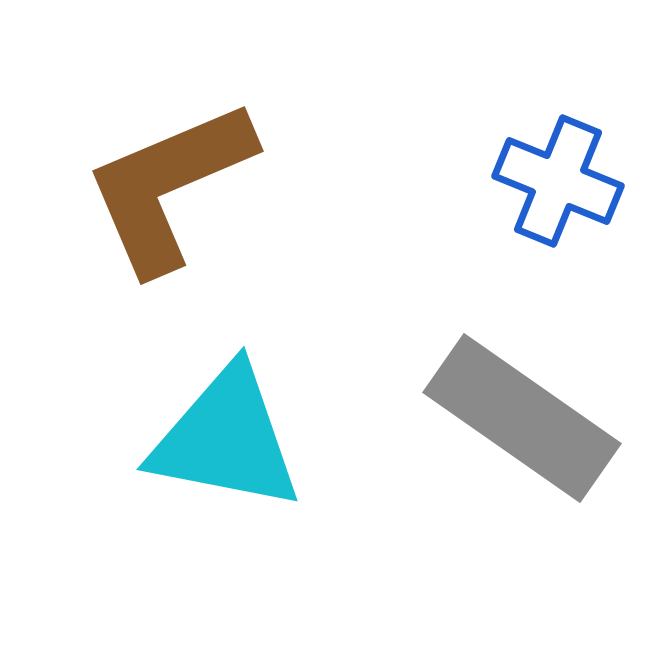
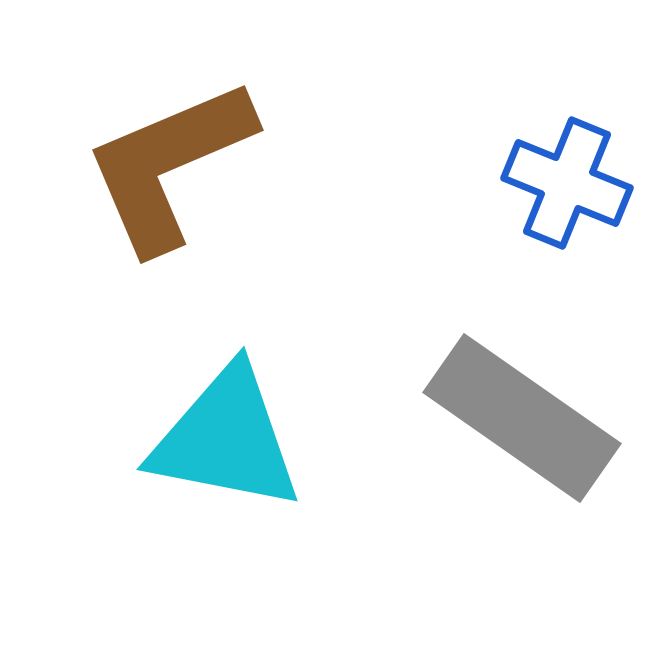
blue cross: moved 9 px right, 2 px down
brown L-shape: moved 21 px up
